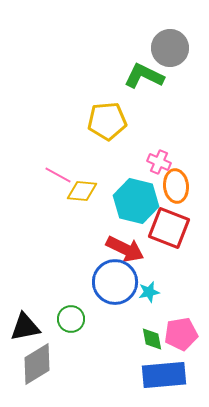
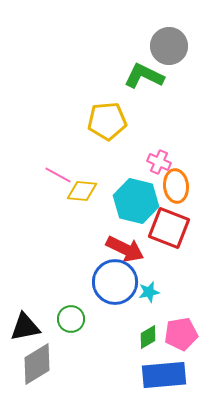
gray circle: moved 1 px left, 2 px up
green diamond: moved 4 px left, 2 px up; rotated 70 degrees clockwise
